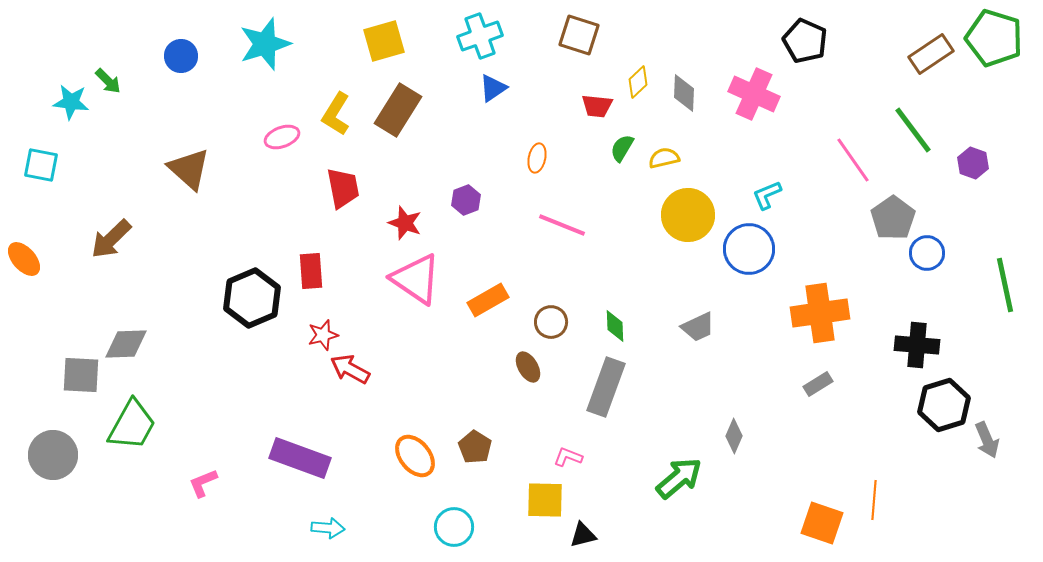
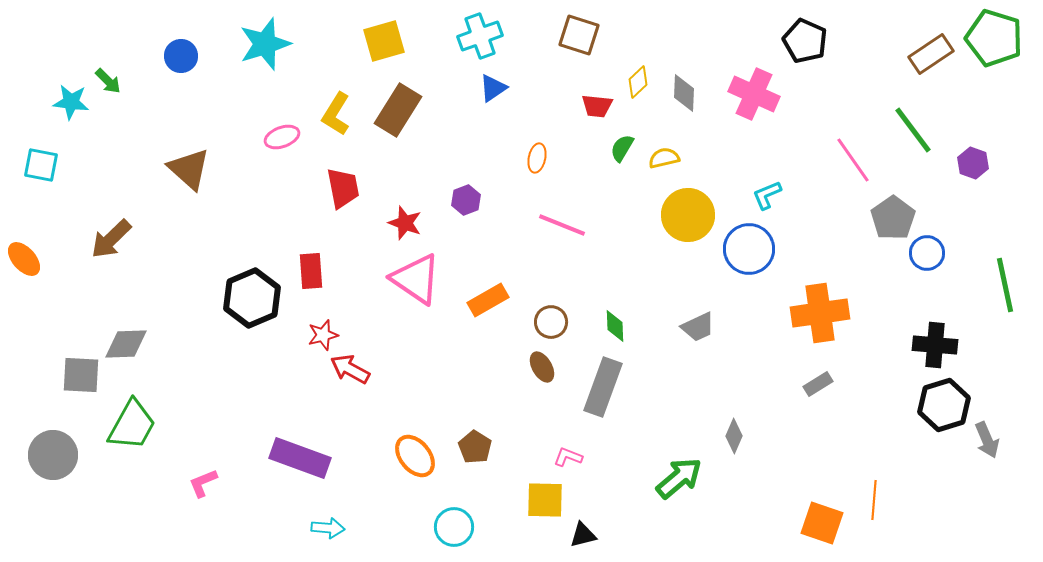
black cross at (917, 345): moved 18 px right
brown ellipse at (528, 367): moved 14 px right
gray rectangle at (606, 387): moved 3 px left
